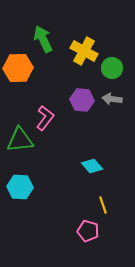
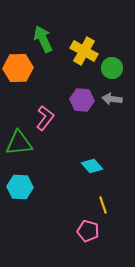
green triangle: moved 1 px left, 3 px down
